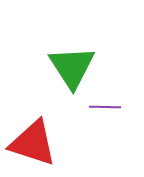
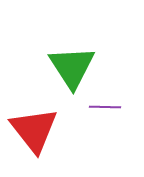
red triangle: moved 1 px right, 13 px up; rotated 34 degrees clockwise
